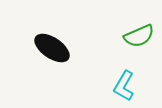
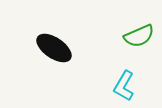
black ellipse: moved 2 px right
